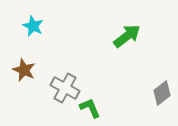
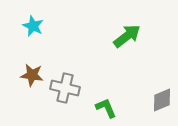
brown star: moved 8 px right, 5 px down; rotated 15 degrees counterclockwise
gray cross: rotated 16 degrees counterclockwise
gray diamond: moved 7 px down; rotated 15 degrees clockwise
green L-shape: moved 16 px right
